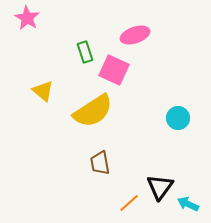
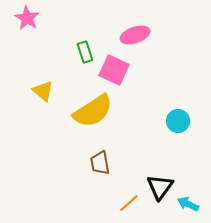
cyan circle: moved 3 px down
